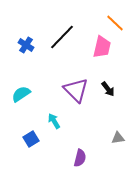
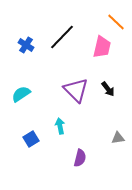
orange line: moved 1 px right, 1 px up
cyan arrow: moved 6 px right, 5 px down; rotated 21 degrees clockwise
